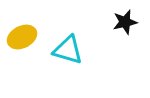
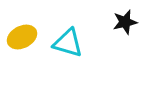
cyan triangle: moved 7 px up
